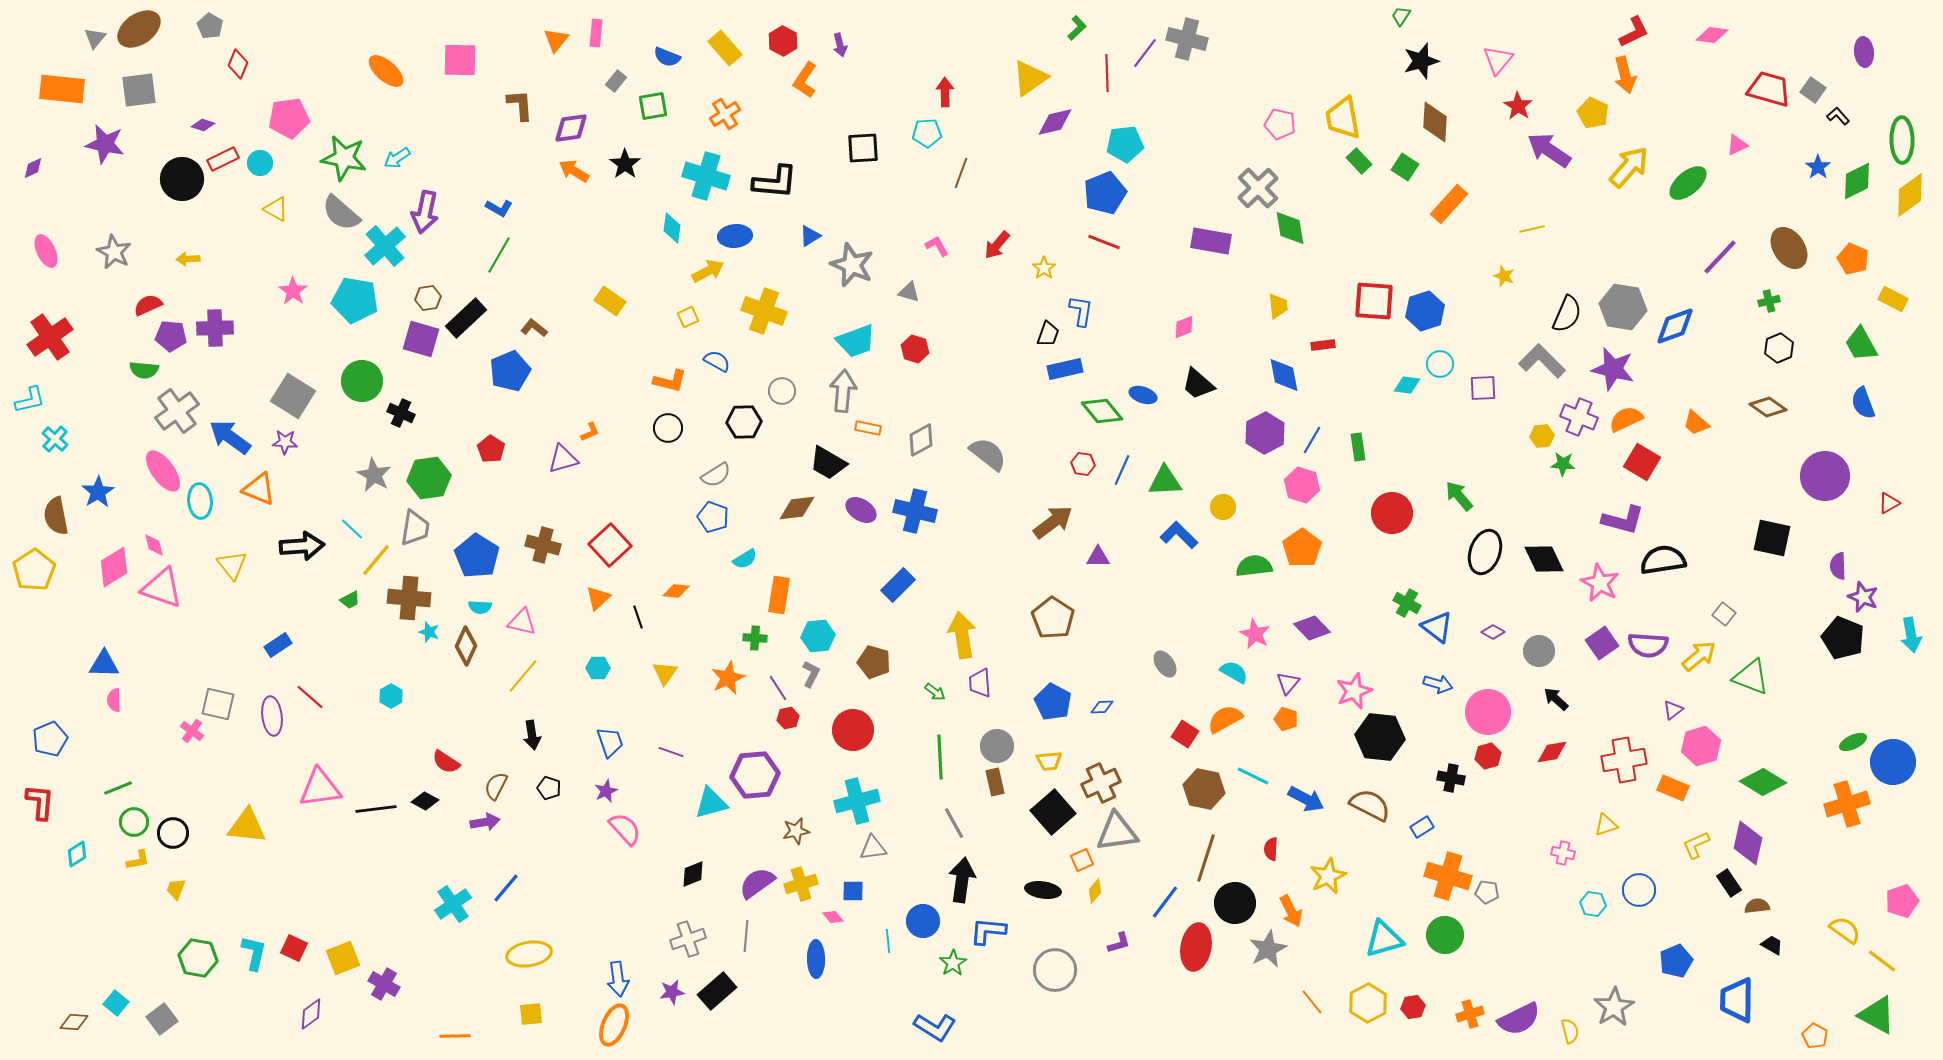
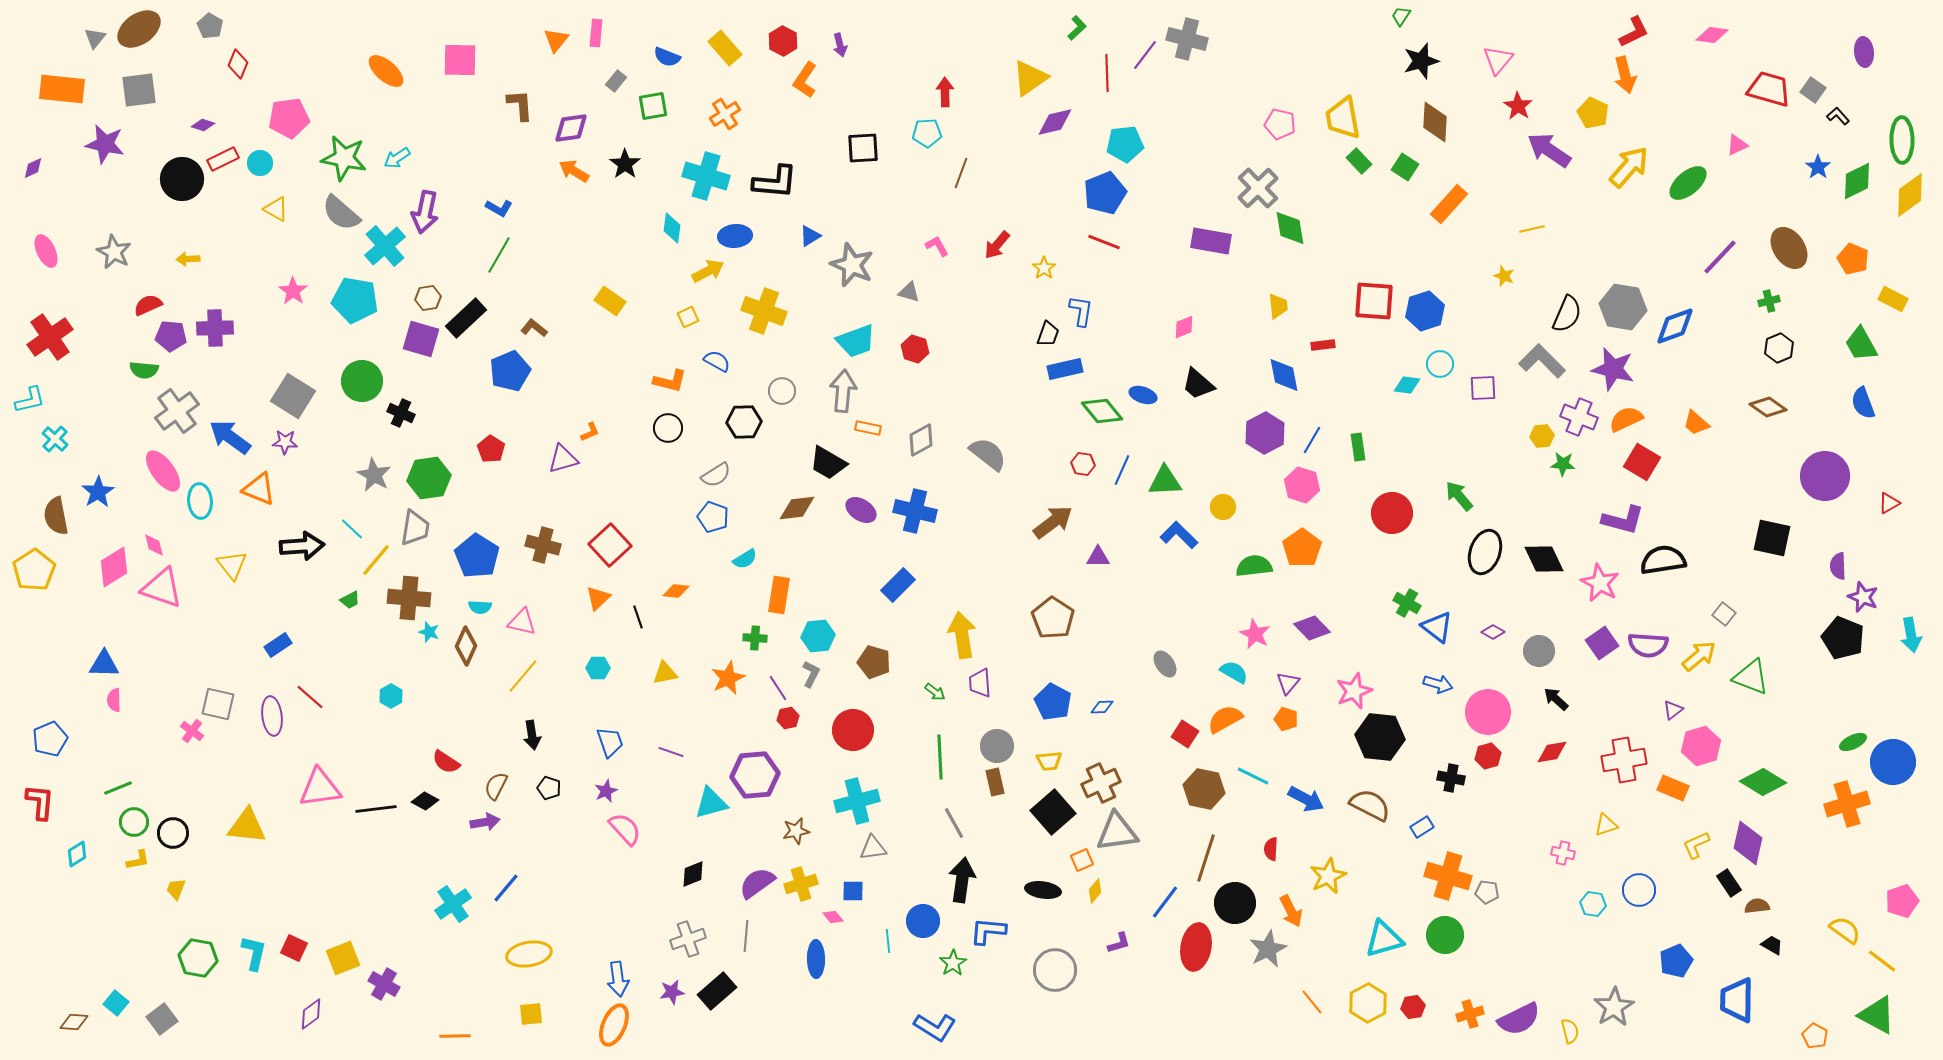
purple line at (1145, 53): moved 2 px down
yellow triangle at (665, 673): rotated 44 degrees clockwise
